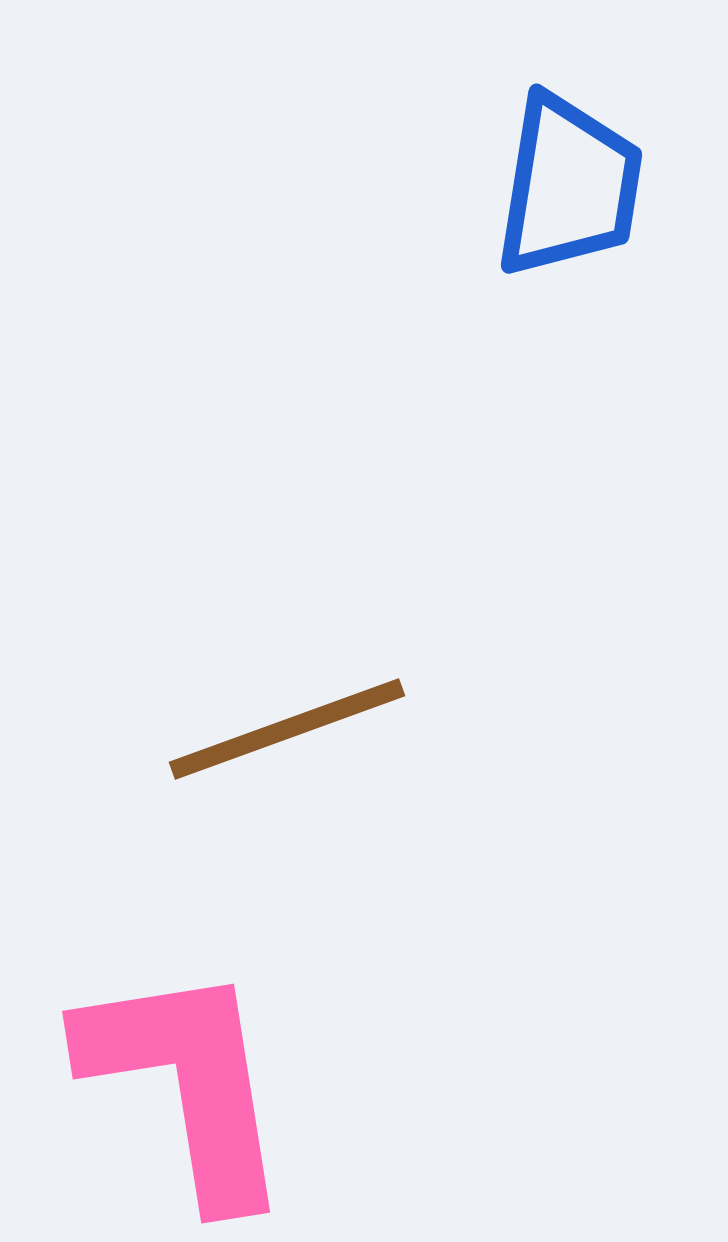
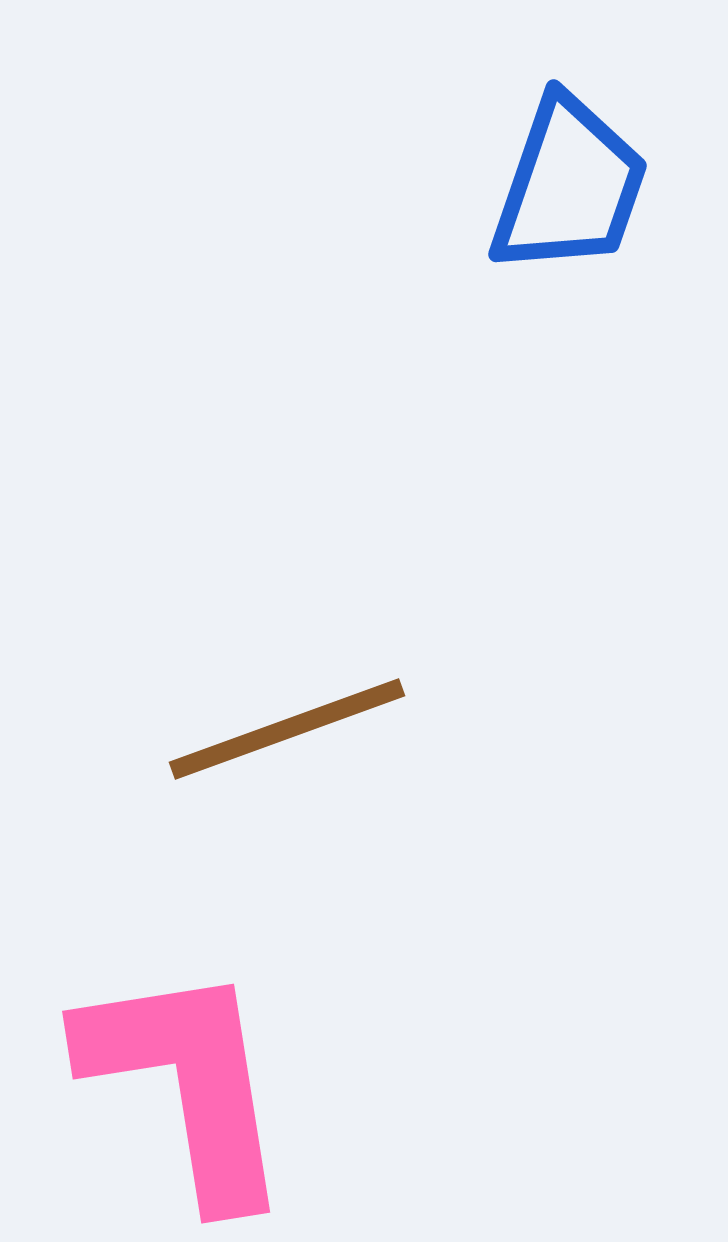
blue trapezoid: rotated 10 degrees clockwise
